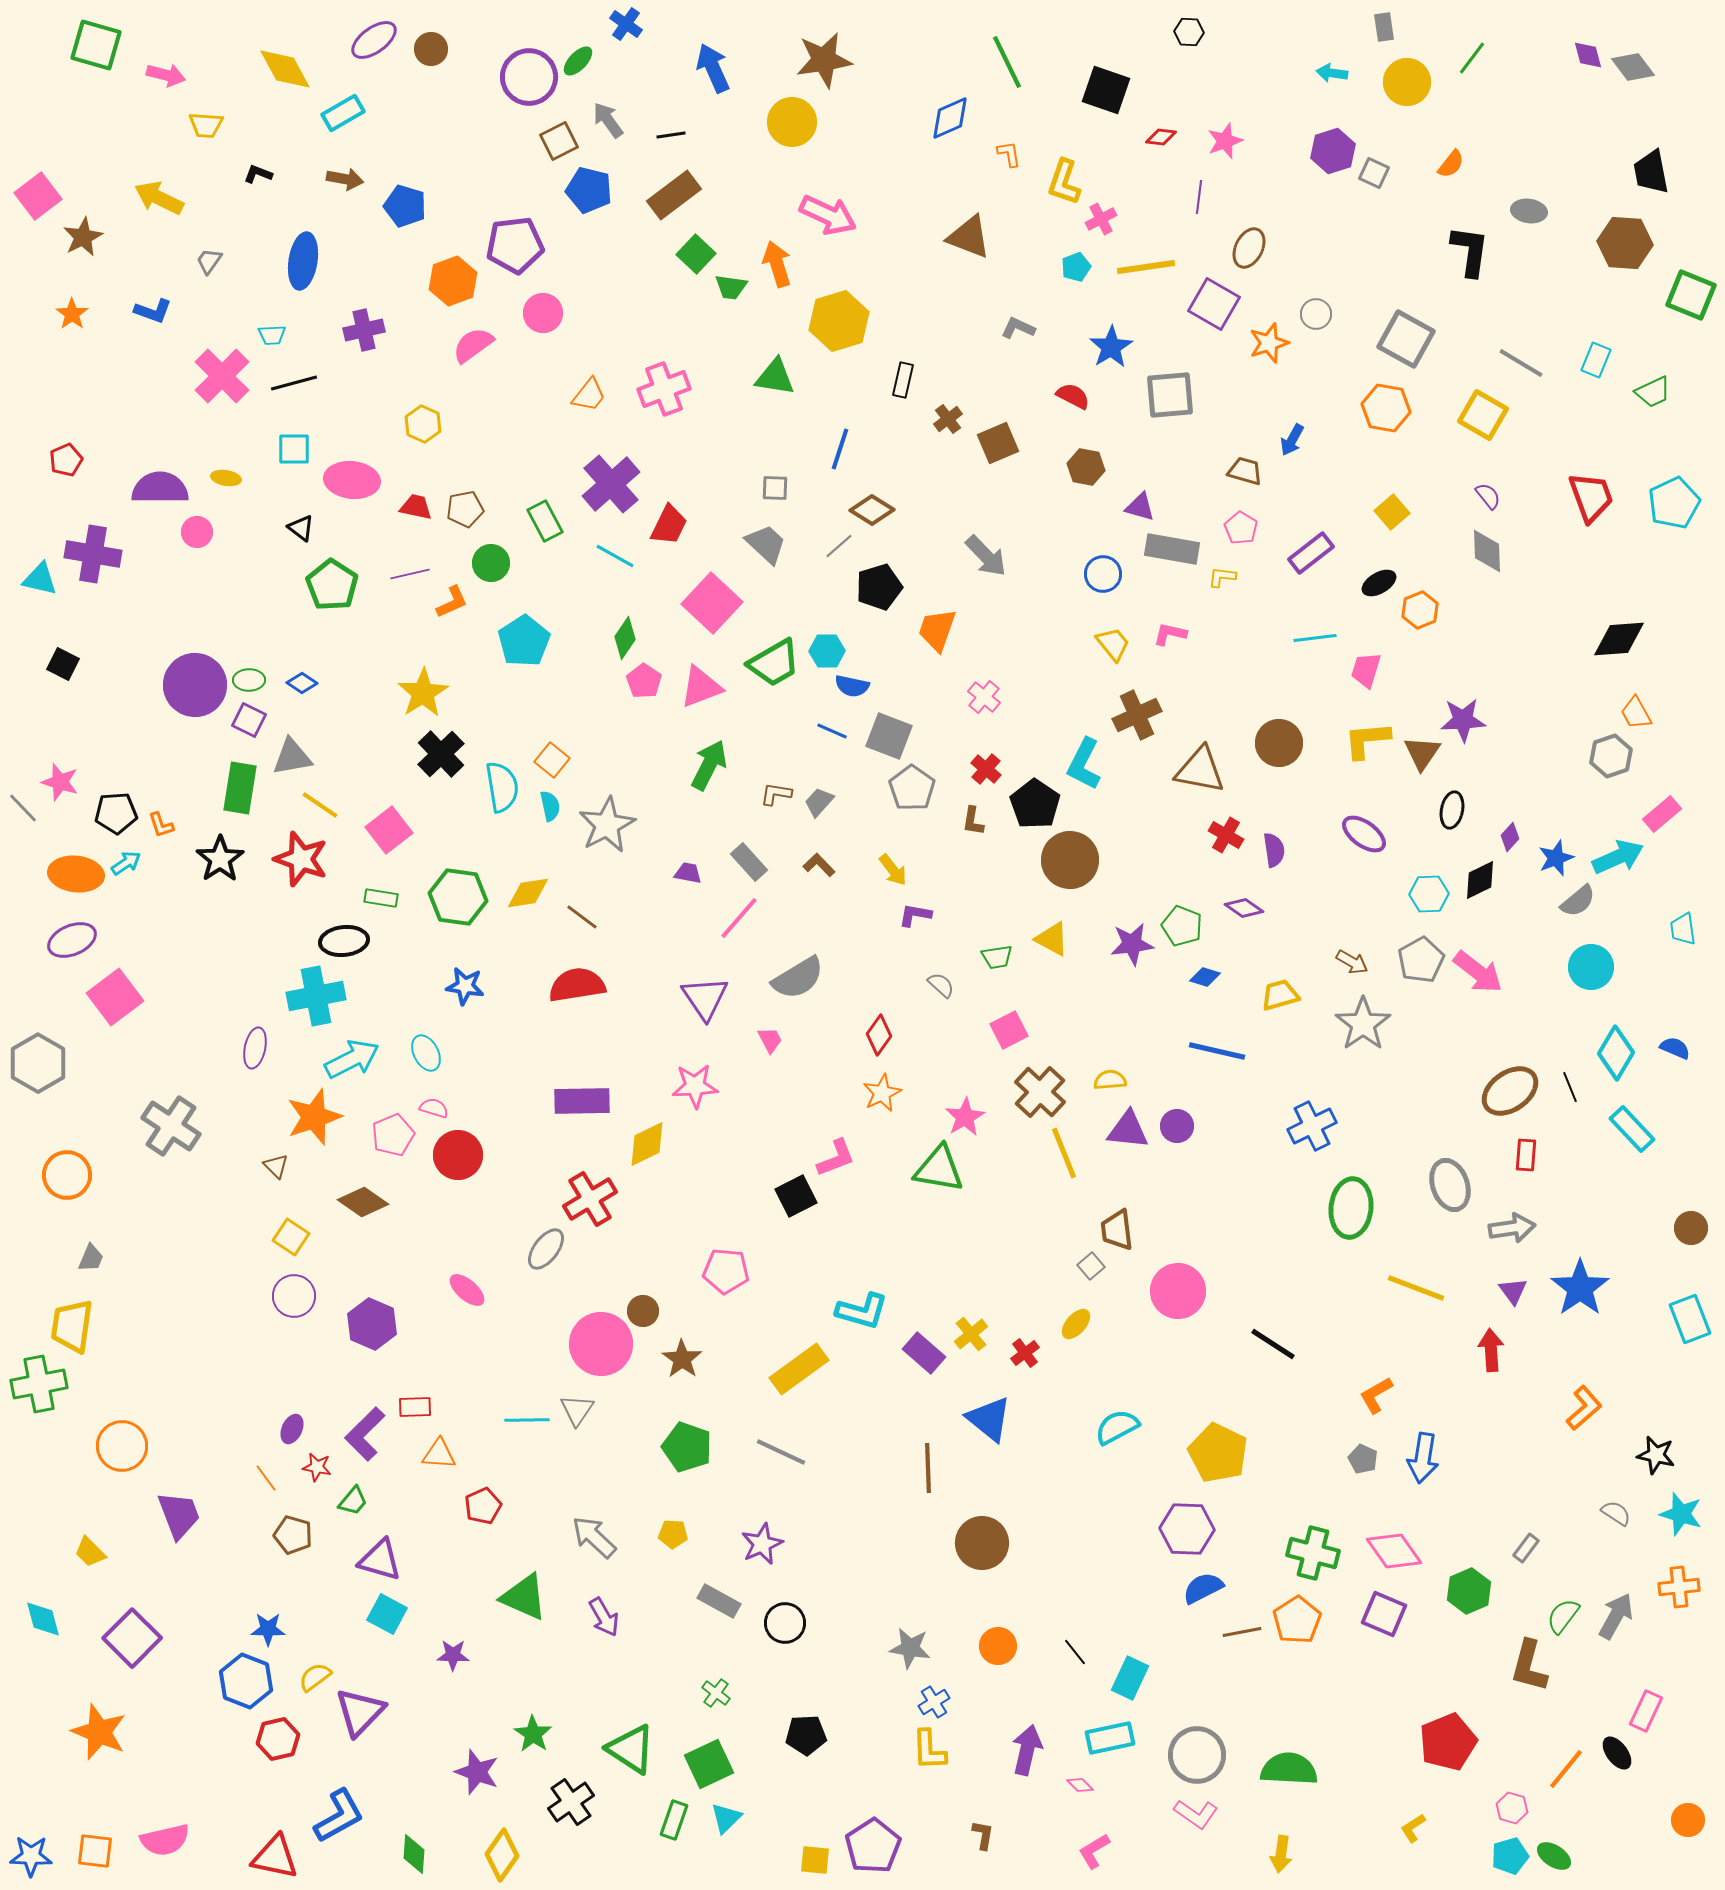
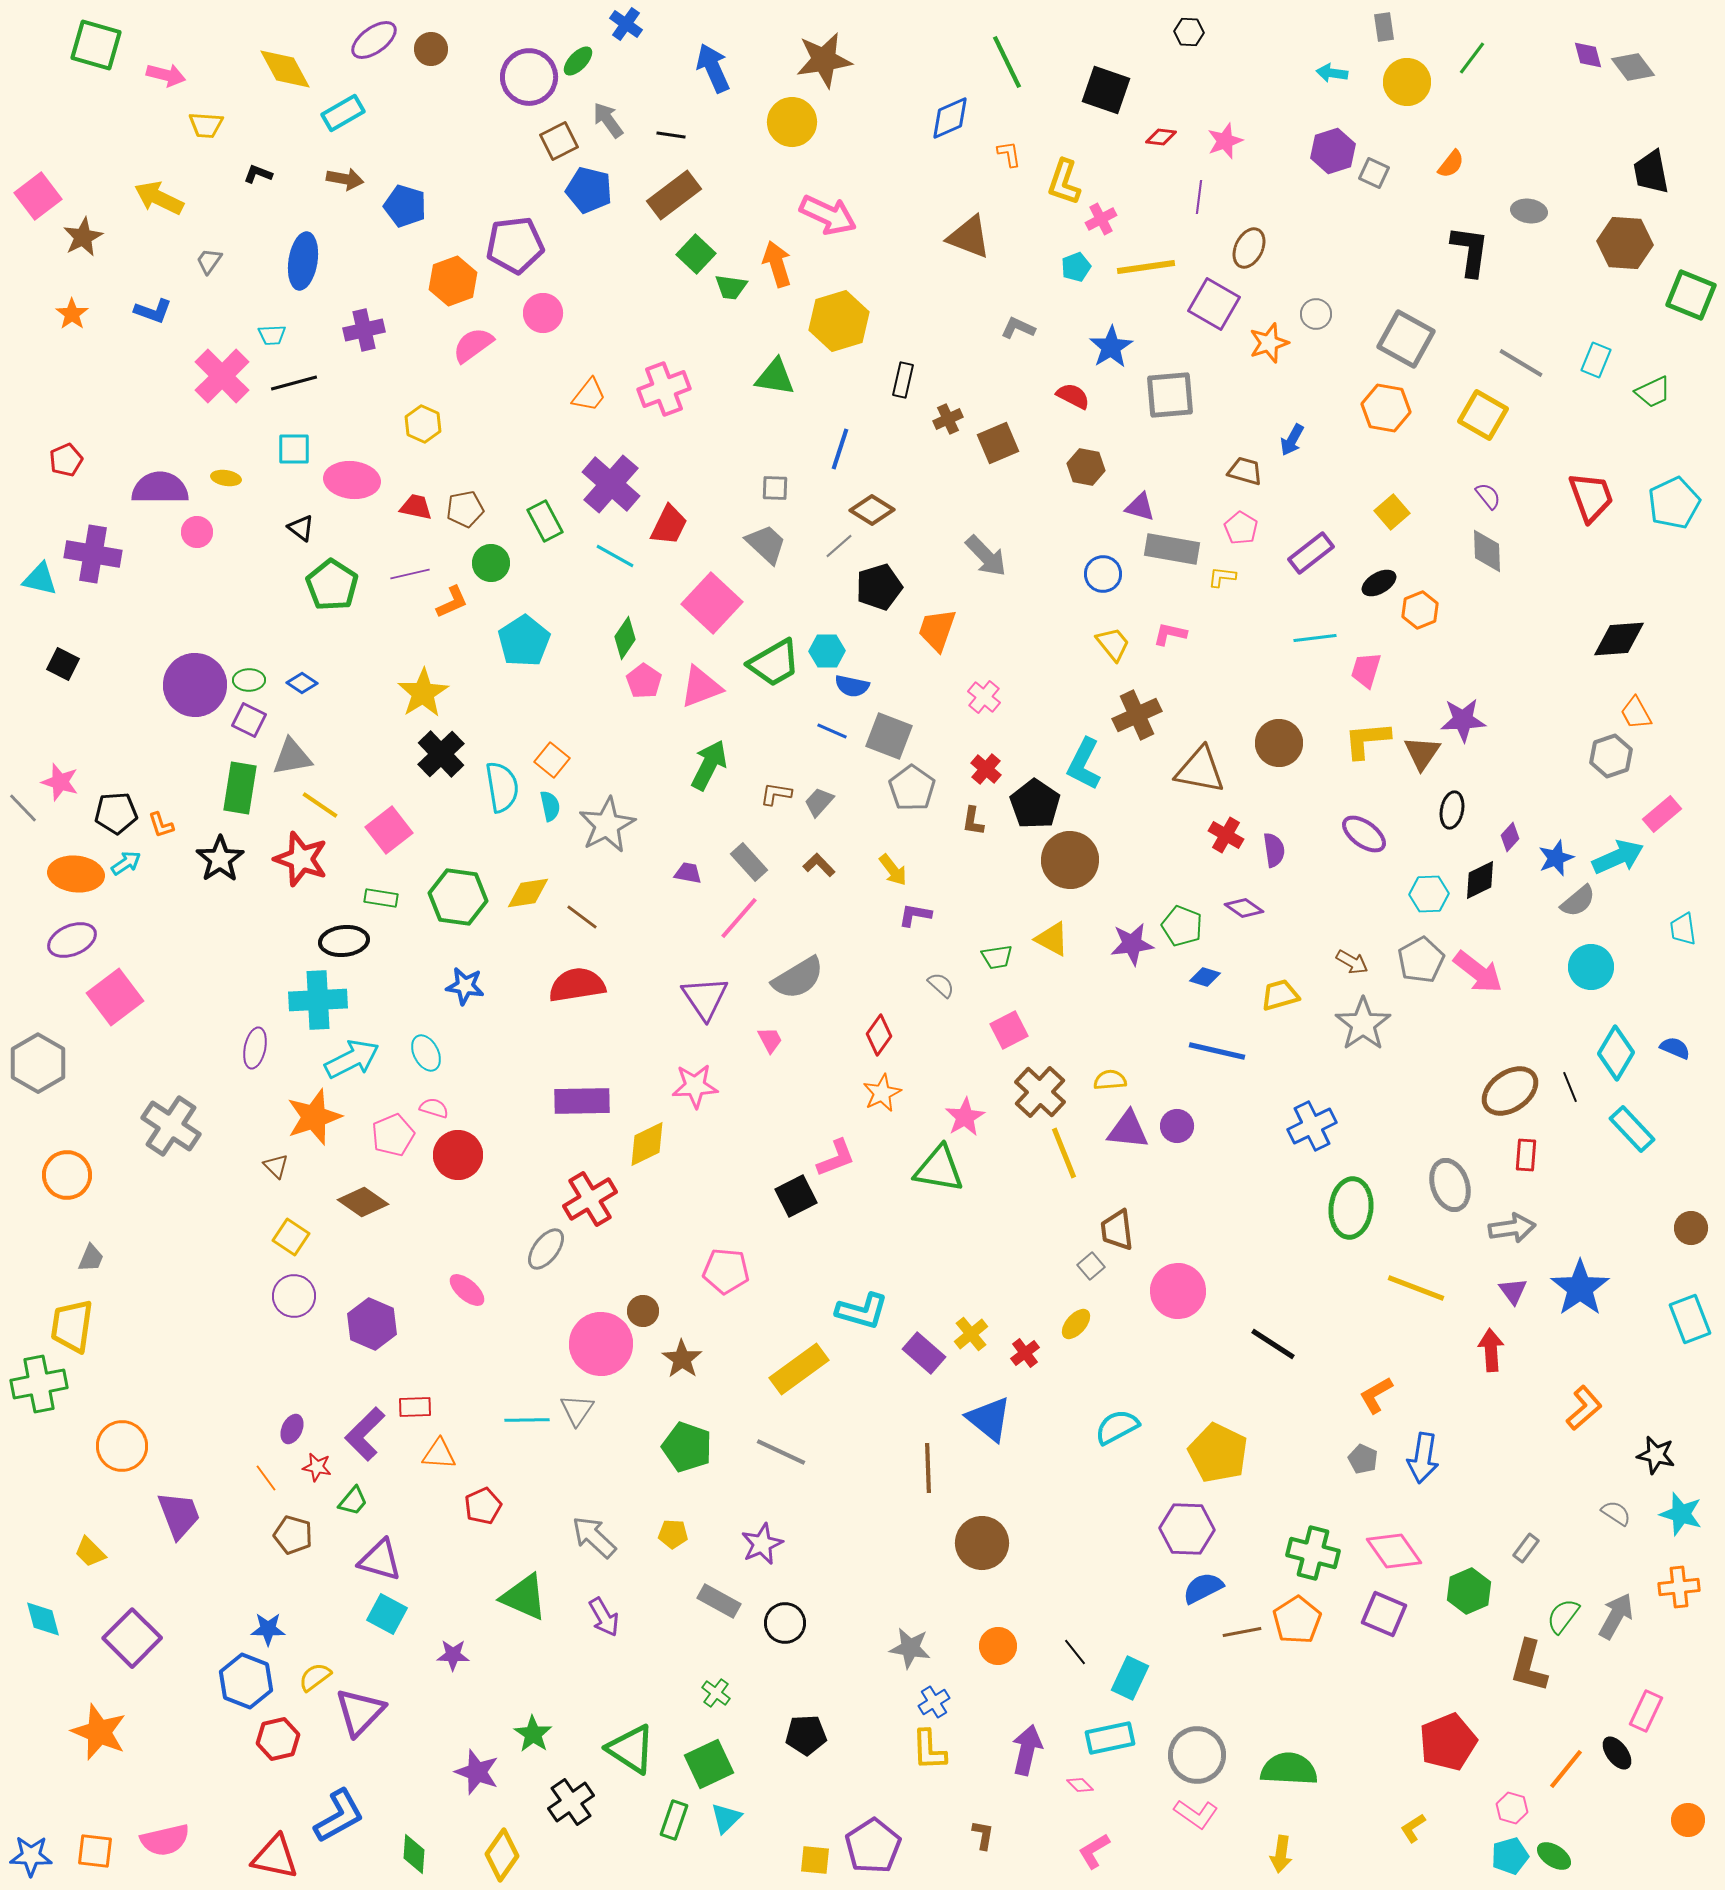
black line at (671, 135): rotated 16 degrees clockwise
brown cross at (948, 419): rotated 12 degrees clockwise
purple cross at (611, 484): rotated 8 degrees counterclockwise
cyan cross at (316, 996): moved 2 px right, 4 px down; rotated 8 degrees clockwise
